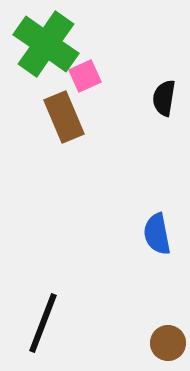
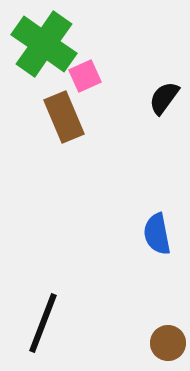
green cross: moved 2 px left
black semicircle: rotated 27 degrees clockwise
